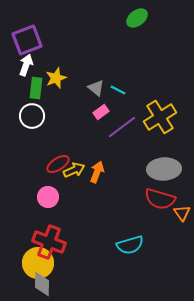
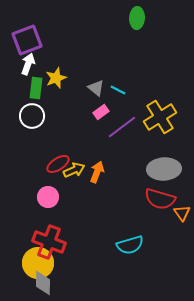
green ellipse: rotated 50 degrees counterclockwise
white arrow: moved 2 px right, 1 px up
gray diamond: moved 1 px right, 1 px up
